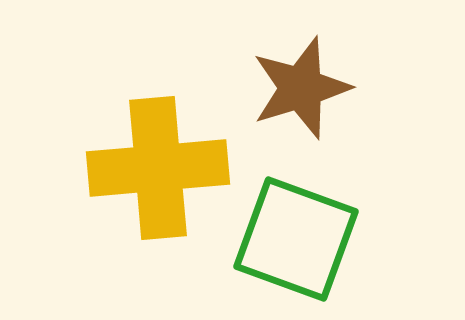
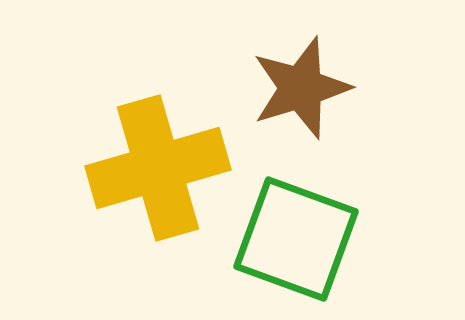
yellow cross: rotated 11 degrees counterclockwise
